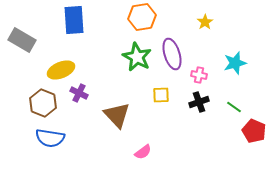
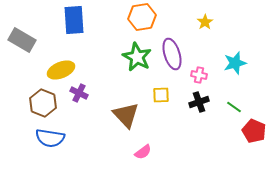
brown triangle: moved 9 px right
